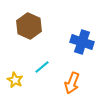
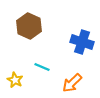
cyan line: rotated 63 degrees clockwise
orange arrow: rotated 25 degrees clockwise
